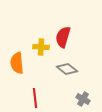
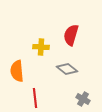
red semicircle: moved 8 px right, 2 px up
orange semicircle: moved 8 px down
